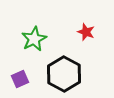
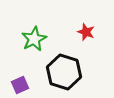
black hexagon: moved 2 px up; rotated 12 degrees counterclockwise
purple square: moved 6 px down
